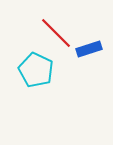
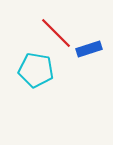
cyan pentagon: rotated 16 degrees counterclockwise
